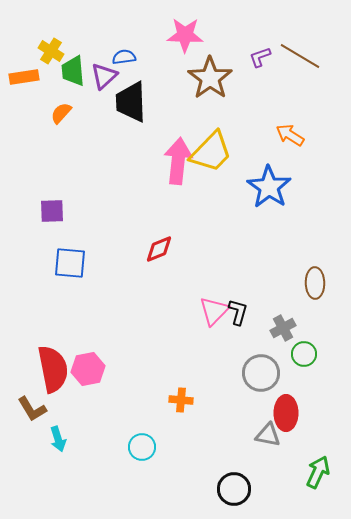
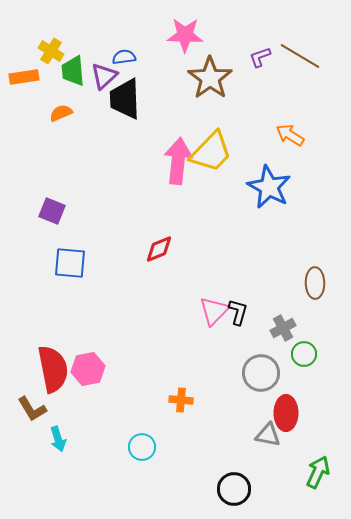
black trapezoid: moved 6 px left, 3 px up
orange semicircle: rotated 25 degrees clockwise
blue star: rotated 6 degrees counterclockwise
purple square: rotated 24 degrees clockwise
